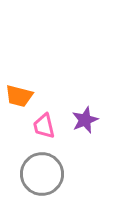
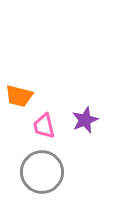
gray circle: moved 2 px up
